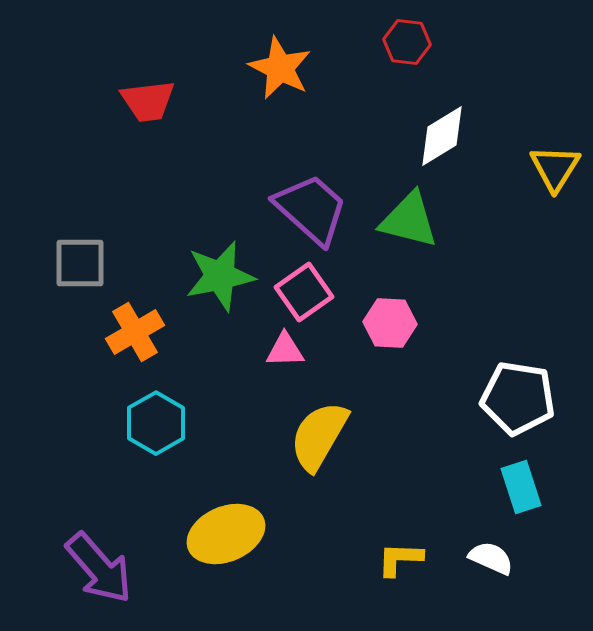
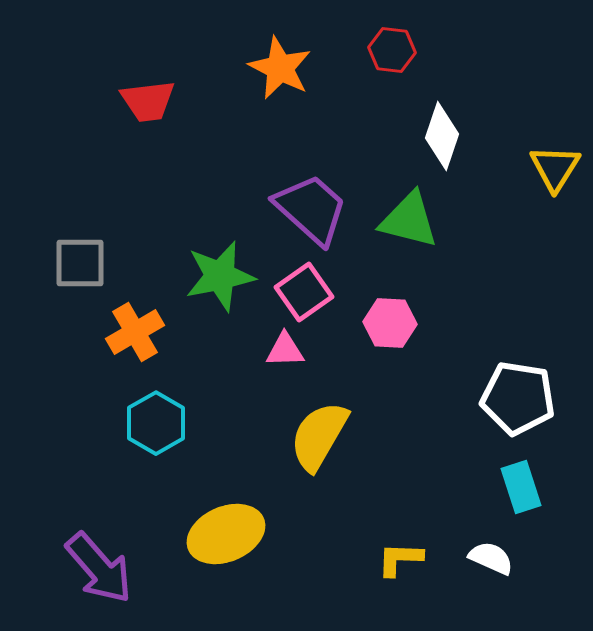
red hexagon: moved 15 px left, 8 px down
white diamond: rotated 40 degrees counterclockwise
